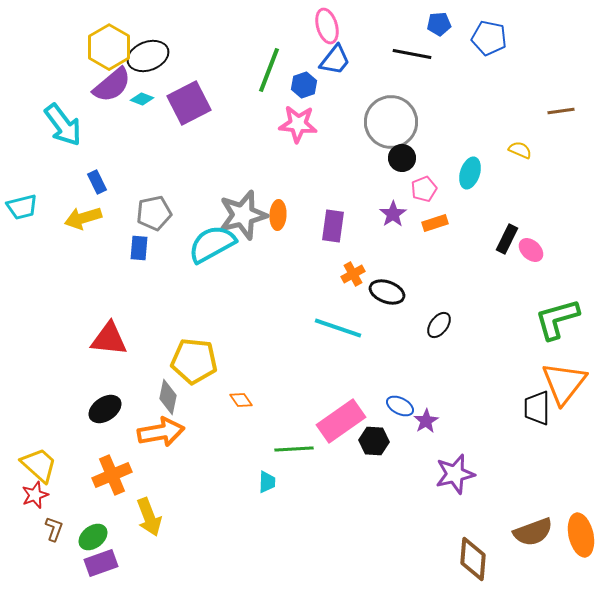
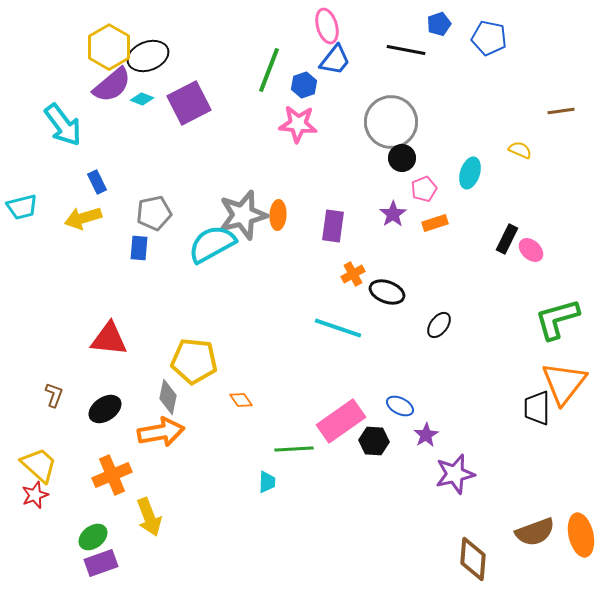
blue pentagon at (439, 24): rotated 15 degrees counterclockwise
black line at (412, 54): moved 6 px left, 4 px up
purple star at (426, 421): moved 14 px down
brown L-shape at (54, 529): moved 134 px up
brown semicircle at (533, 532): moved 2 px right
